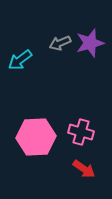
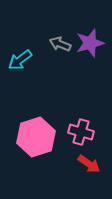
gray arrow: moved 1 px down; rotated 45 degrees clockwise
pink hexagon: rotated 15 degrees counterclockwise
red arrow: moved 5 px right, 5 px up
